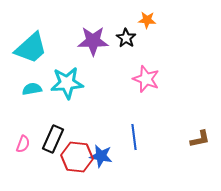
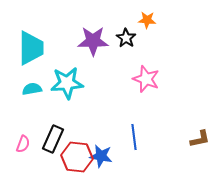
cyan trapezoid: rotated 48 degrees counterclockwise
